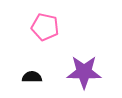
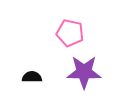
pink pentagon: moved 25 px right, 6 px down
